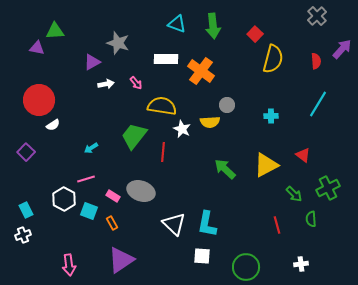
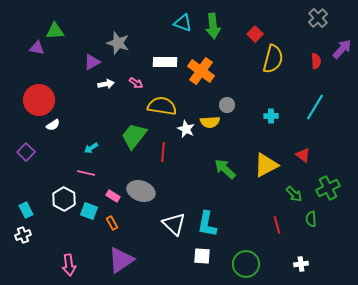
gray cross at (317, 16): moved 1 px right, 2 px down
cyan triangle at (177, 24): moved 6 px right, 1 px up
white rectangle at (166, 59): moved 1 px left, 3 px down
pink arrow at (136, 83): rotated 16 degrees counterclockwise
cyan line at (318, 104): moved 3 px left, 3 px down
white star at (182, 129): moved 4 px right
pink line at (86, 179): moved 6 px up; rotated 30 degrees clockwise
green circle at (246, 267): moved 3 px up
